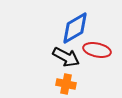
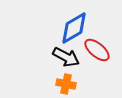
blue diamond: moved 1 px left
red ellipse: rotated 28 degrees clockwise
